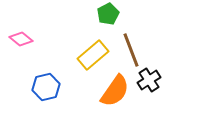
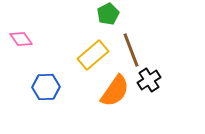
pink diamond: rotated 15 degrees clockwise
blue hexagon: rotated 12 degrees clockwise
